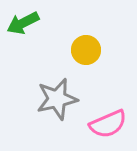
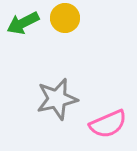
yellow circle: moved 21 px left, 32 px up
